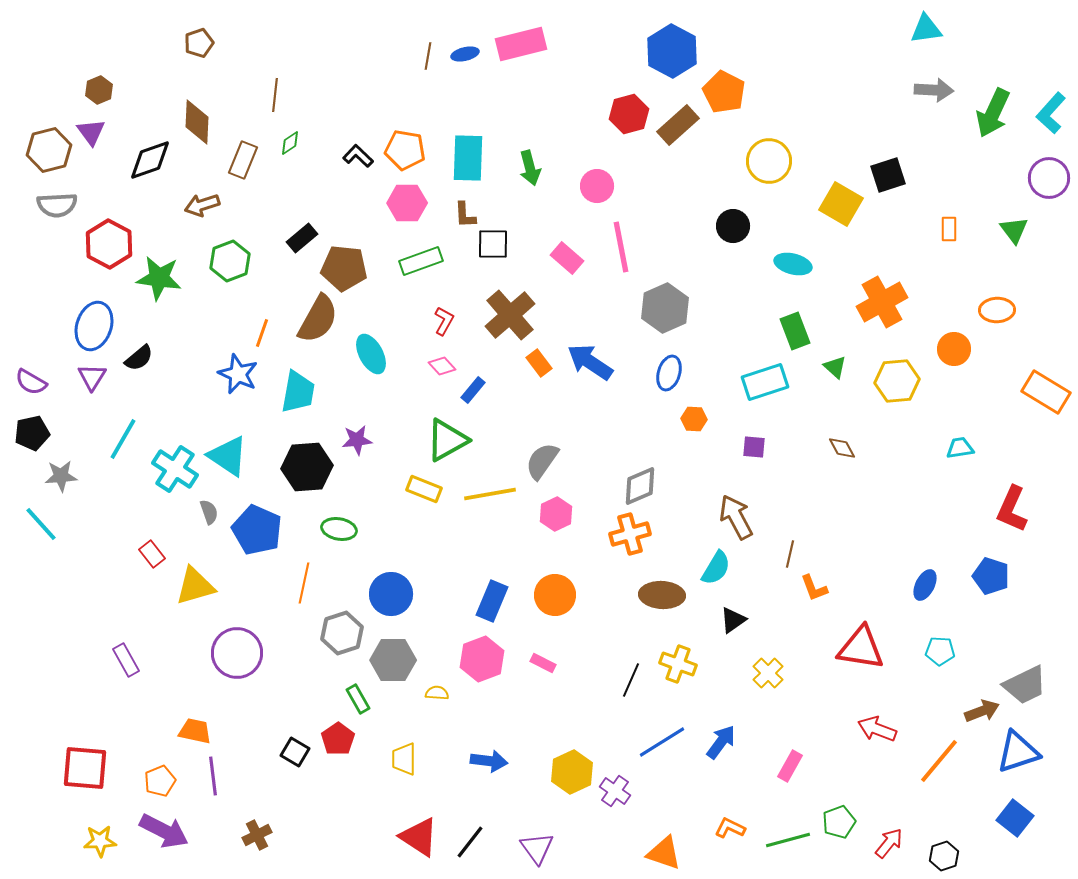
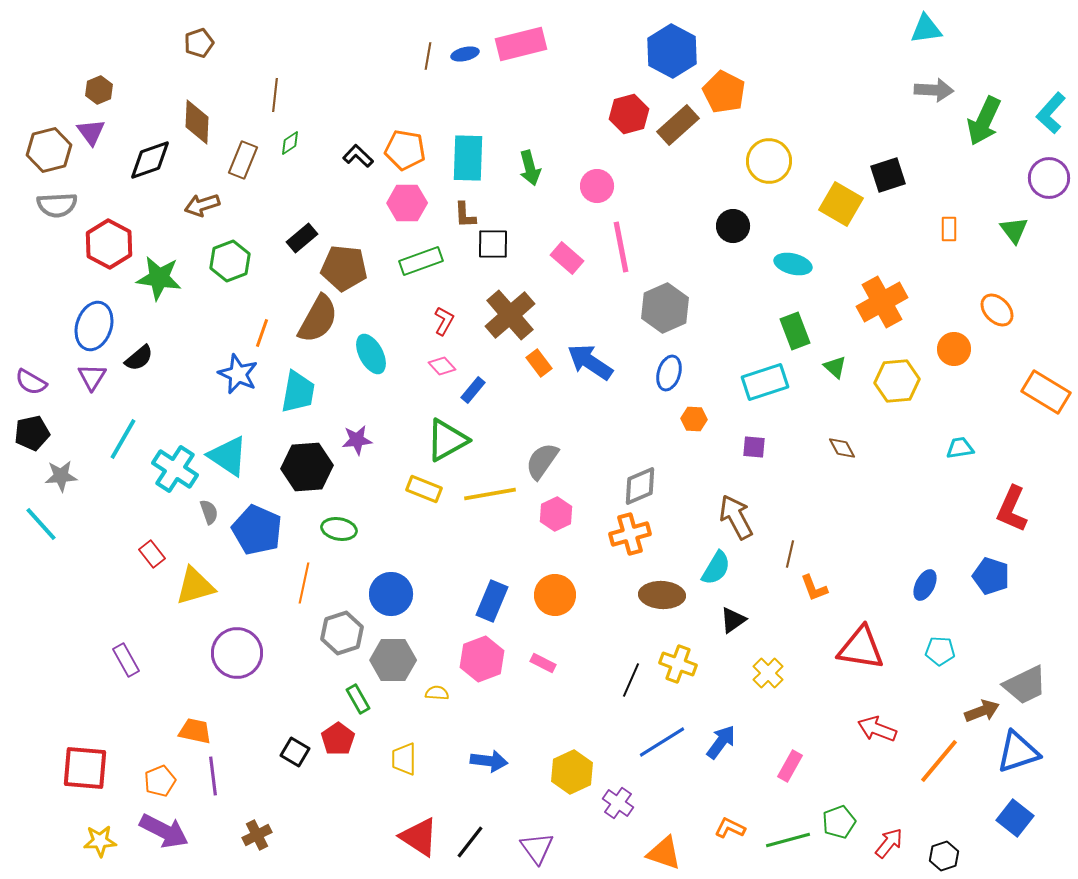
green arrow at (993, 113): moved 9 px left, 8 px down
orange ellipse at (997, 310): rotated 48 degrees clockwise
purple cross at (615, 791): moved 3 px right, 12 px down
